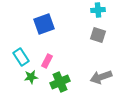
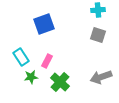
green cross: rotated 24 degrees counterclockwise
